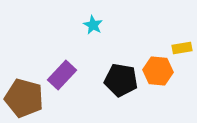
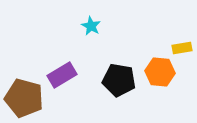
cyan star: moved 2 px left, 1 px down
orange hexagon: moved 2 px right, 1 px down
purple rectangle: rotated 16 degrees clockwise
black pentagon: moved 2 px left
